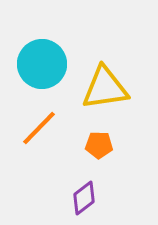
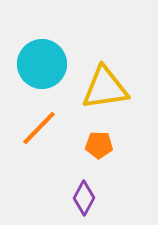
purple diamond: rotated 24 degrees counterclockwise
